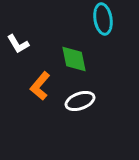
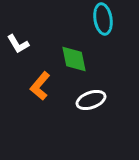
white ellipse: moved 11 px right, 1 px up
